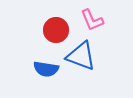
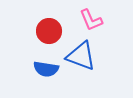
pink L-shape: moved 1 px left
red circle: moved 7 px left, 1 px down
